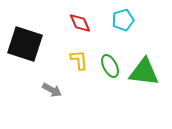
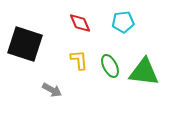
cyan pentagon: moved 2 px down; rotated 10 degrees clockwise
